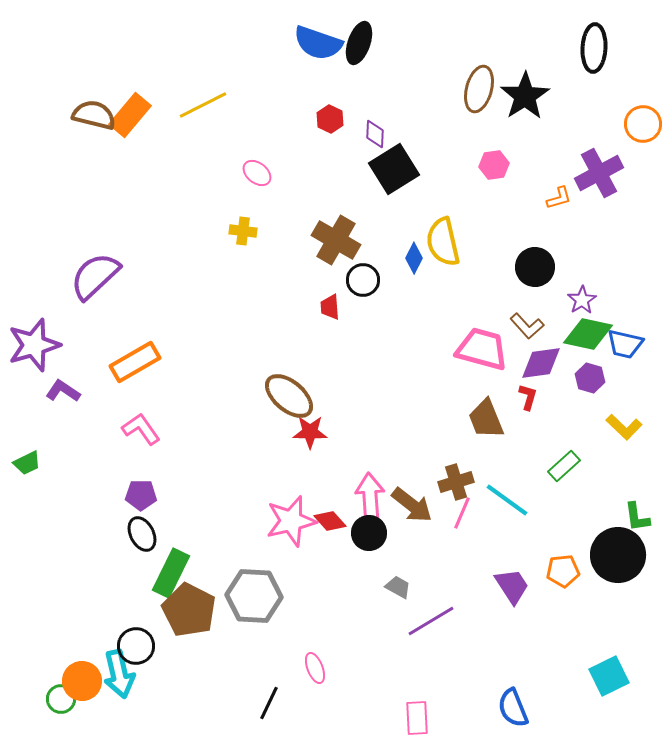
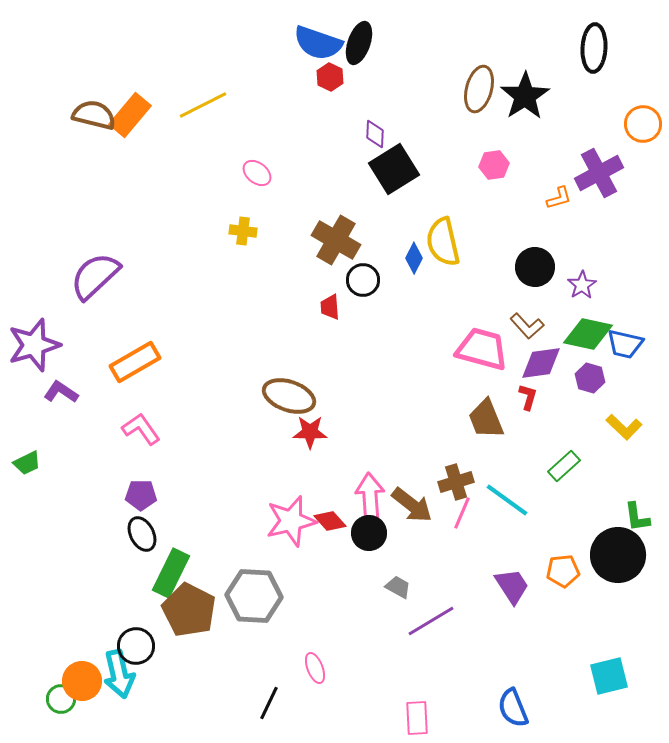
red hexagon at (330, 119): moved 42 px up
purple star at (582, 300): moved 15 px up
purple L-shape at (63, 391): moved 2 px left, 1 px down
brown ellipse at (289, 396): rotated 21 degrees counterclockwise
cyan square at (609, 676): rotated 12 degrees clockwise
